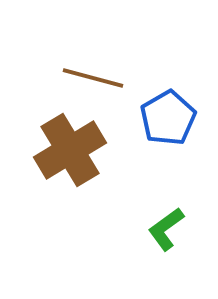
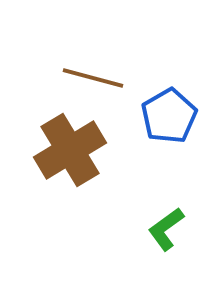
blue pentagon: moved 1 px right, 2 px up
